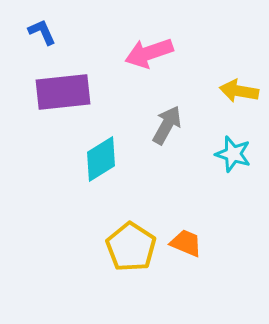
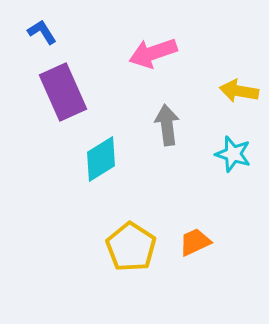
blue L-shape: rotated 8 degrees counterclockwise
pink arrow: moved 4 px right
purple rectangle: rotated 72 degrees clockwise
gray arrow: rotated 36 degrees counterclockwise
orange trapezoid: moved 9 px right, 1 px up; rotated 48 degrees counterclockwise
